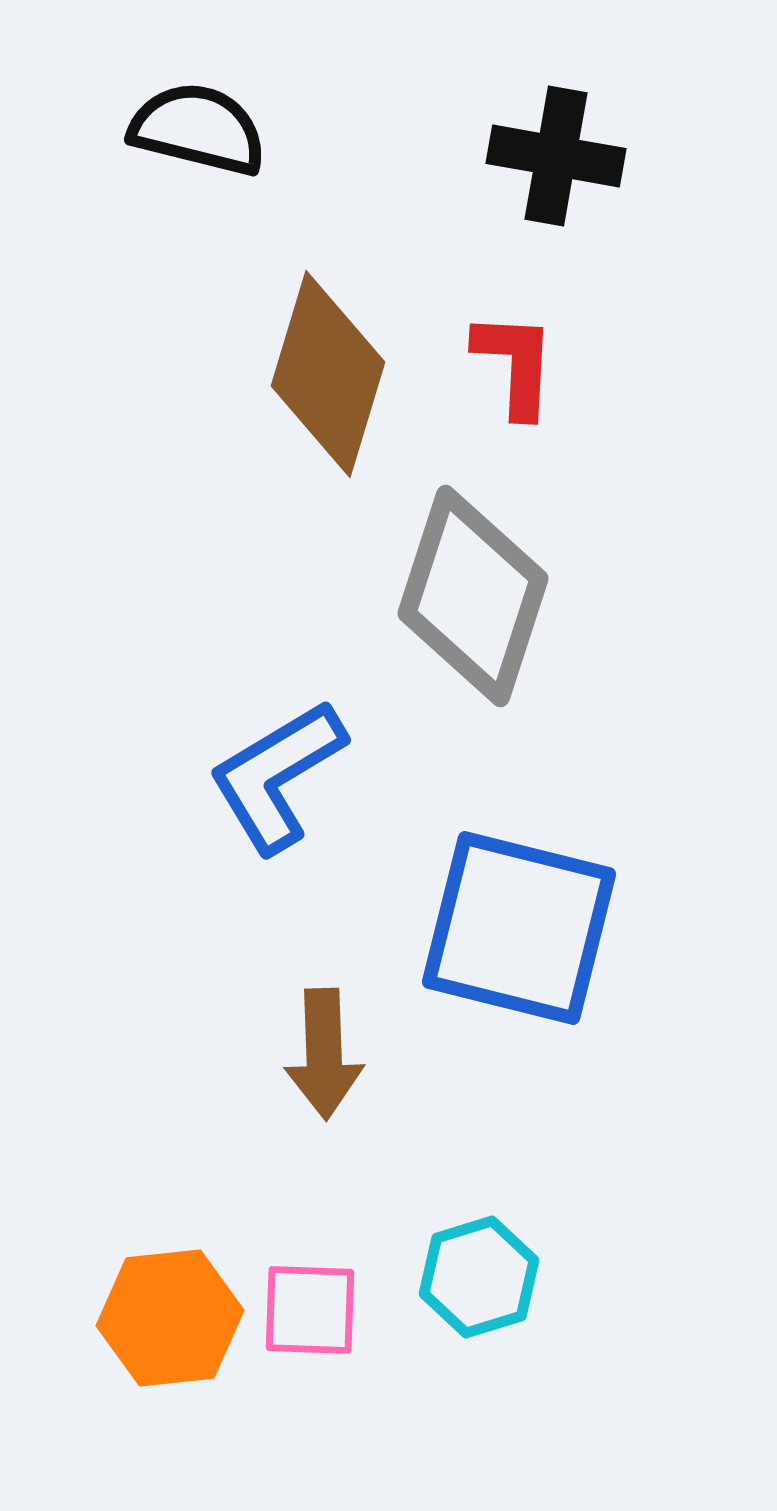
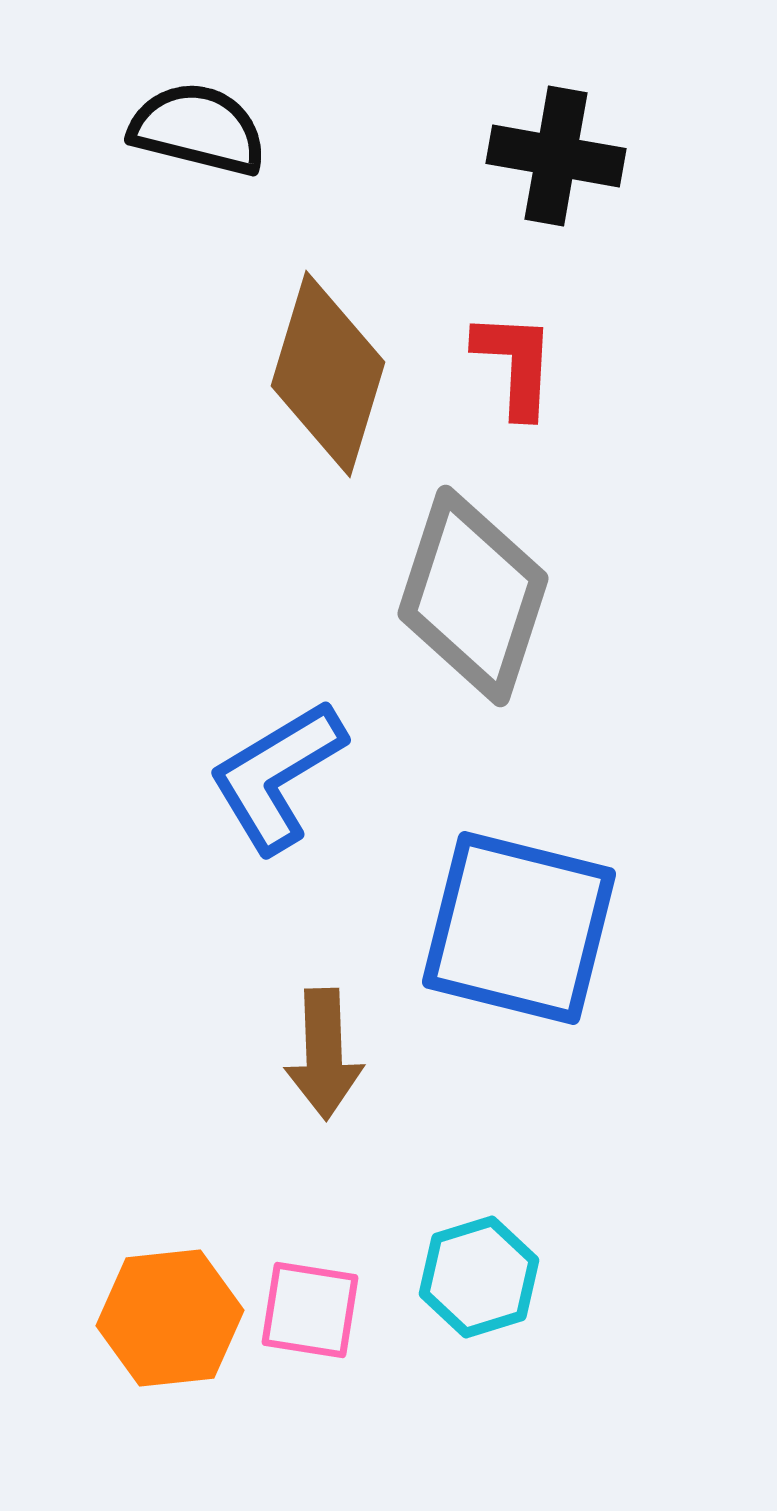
pink square: rotated 7 degrees clockwise
